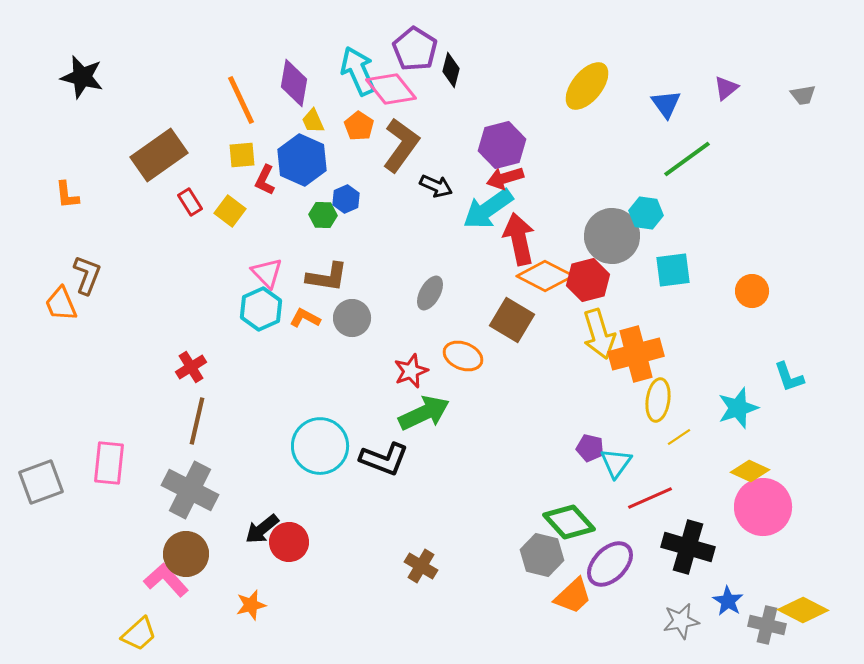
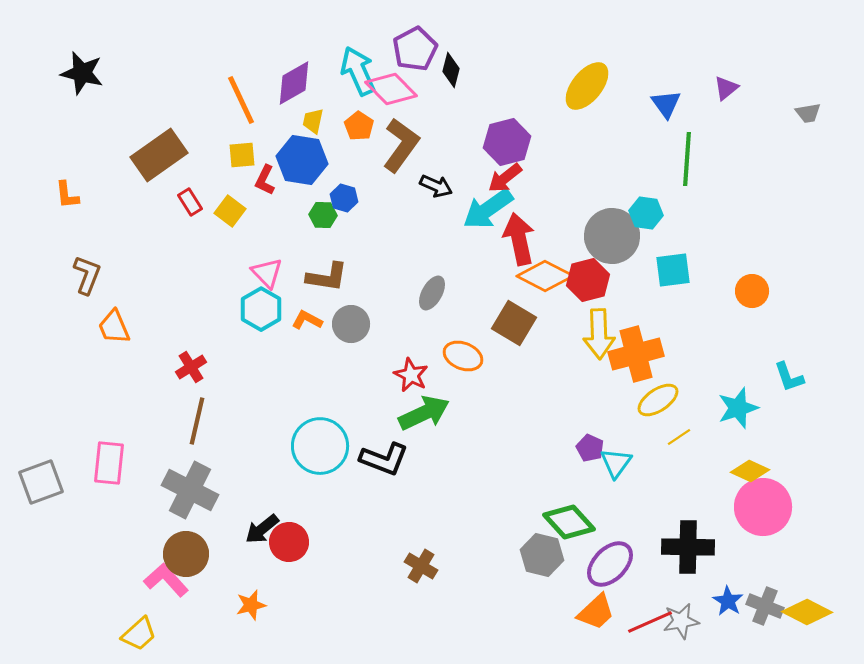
purple pentagon at (415, 49): rotated 12 degrees clockwise
black star at (82, 77): moved 4 px up
purple diamond at (294, 83): rotated 51 degrees clockwise
pink diamond at (391, 89): rotated 6 degrees counterclockwise
gray trapezoid at (803, 95): moved 5 px right, 18 px down
yellow trapezoid at (313, 121): rotated 36 degrees clockwise
purple hexagon at (502, 145): moved 5 px right, 3 px up
green line at (687, 159): rotated 50 degrees counterclockwise
blue hexagon at (302, 160): rotated 15 degrees counterclockwise
red arrow at (505, 178): rotated 21 degrees counterclockwise
blue hexagon at (346, 199): moved 2 px left, 1 px up; rotated 20 degrees counterclockwise
gray ellipse at (430, 293): moved 2 px right
orange trapezoid at (61, 304): moved 53 px right, 23 px down
cyan hexagon at (261, 309): rotated 6 degrees counterclockwise
orange L-shape at (305, 318): moved 2 px right, 2 px down
gray circle at (352, 318): moved 1 px left, 6 px down
brown square at (512, 320): moved 2 px right, 3 px down
yellow arrow at (599, 334): rotated 15 degrees clockwise
red star at (411, 371): moved 4 px down; rotated 24 degrees counterclockwise
yellow ellipse at (658, 400): rotated 48 degrees clockwise
purple pentagon at (590, 448): rotated 12 degrees clockwise
red line at (650, 498): moved 124 px down
black cross at (688, 547): rotated 15 degrees counterclockwise
orange trapezoid at (573, 596): moved 23 px right, 16 px down
yellow diamond at (803, 610): moved 4 px right, 2 px down
gray cross at (767, 625): moved 2 px left, 19 px up; rotated 9 degrees clockwise
